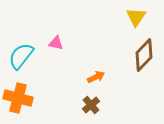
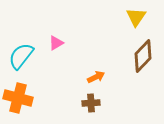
pink triangle: rotated 42 degrees counterclockwise
brown diamond: moved 1 px left, 1 px down
brown cross: moved 2 px up; rotated 36 degrees clockwise
